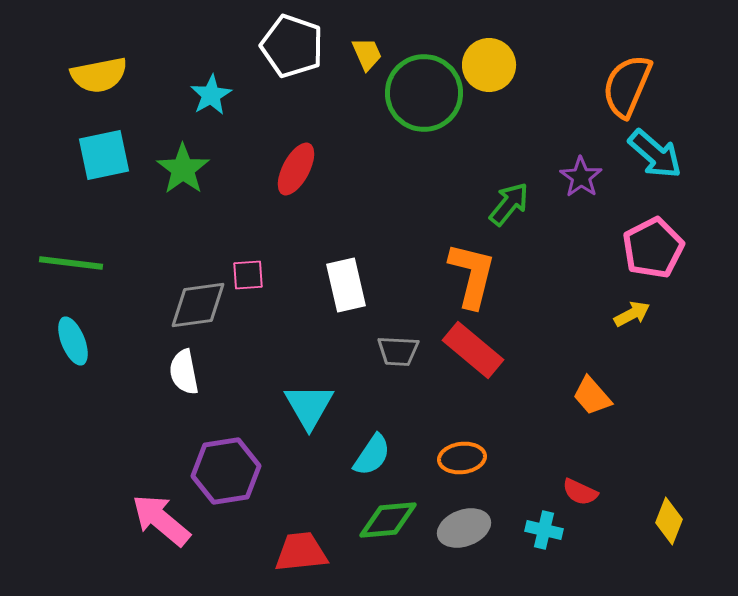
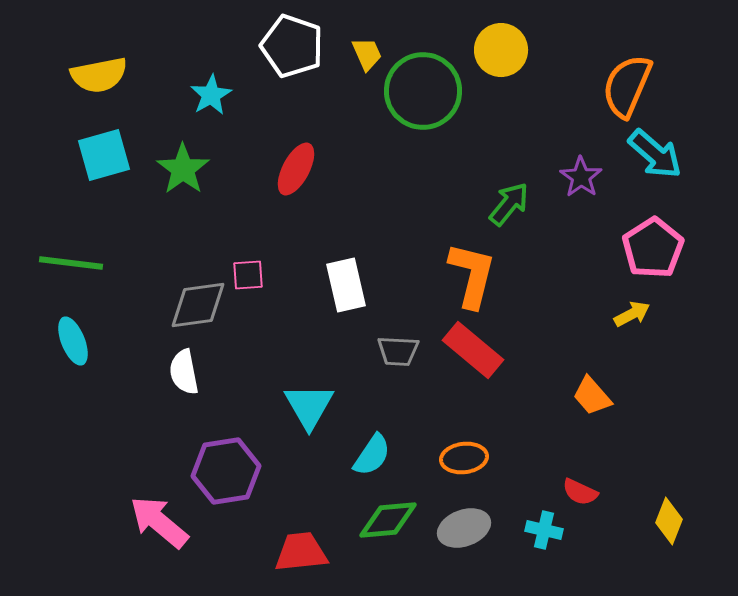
yellow circle: moved 12 px right, 15 px up
green circle: moved 1 px left, 2 px up
cyan square: rotated 4 degrees counterclockwise
pink pentagon: rotated 6 degrees counterclockwise
orange ellipse: moved 2 px right
pink arrow: moved 2 px left, 2 px down
